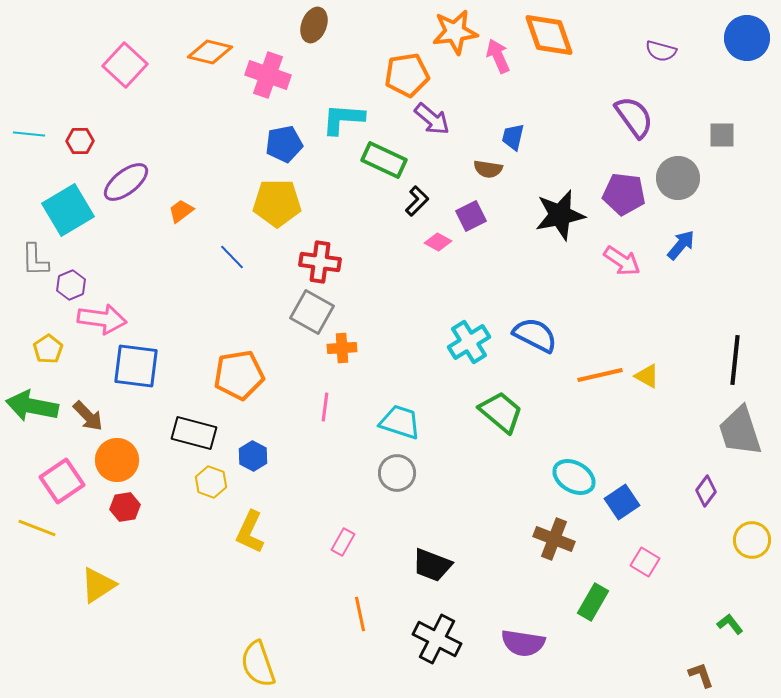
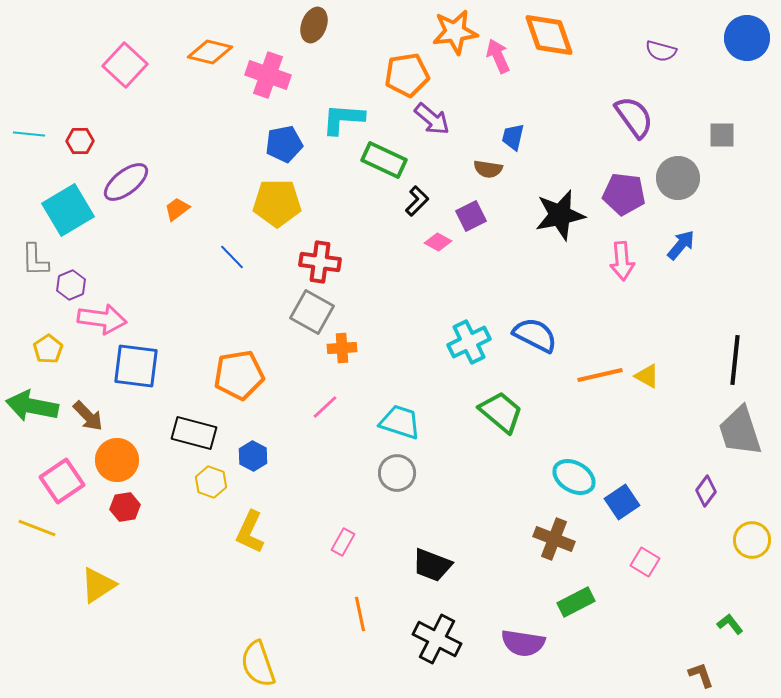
orange trapezoid at (181, 211): moved 4 px left, 2 px up
pink arrow at (622, 261): rotated 51 degrees clockwise
cyan cross at (469, 342): rotated 6 degrees clockwise
pink line at (325, 407): rotated 40 degrees clockwise
green rectangle at (593, 602): moved 17 px left; rotated 33 degrees clockwise
